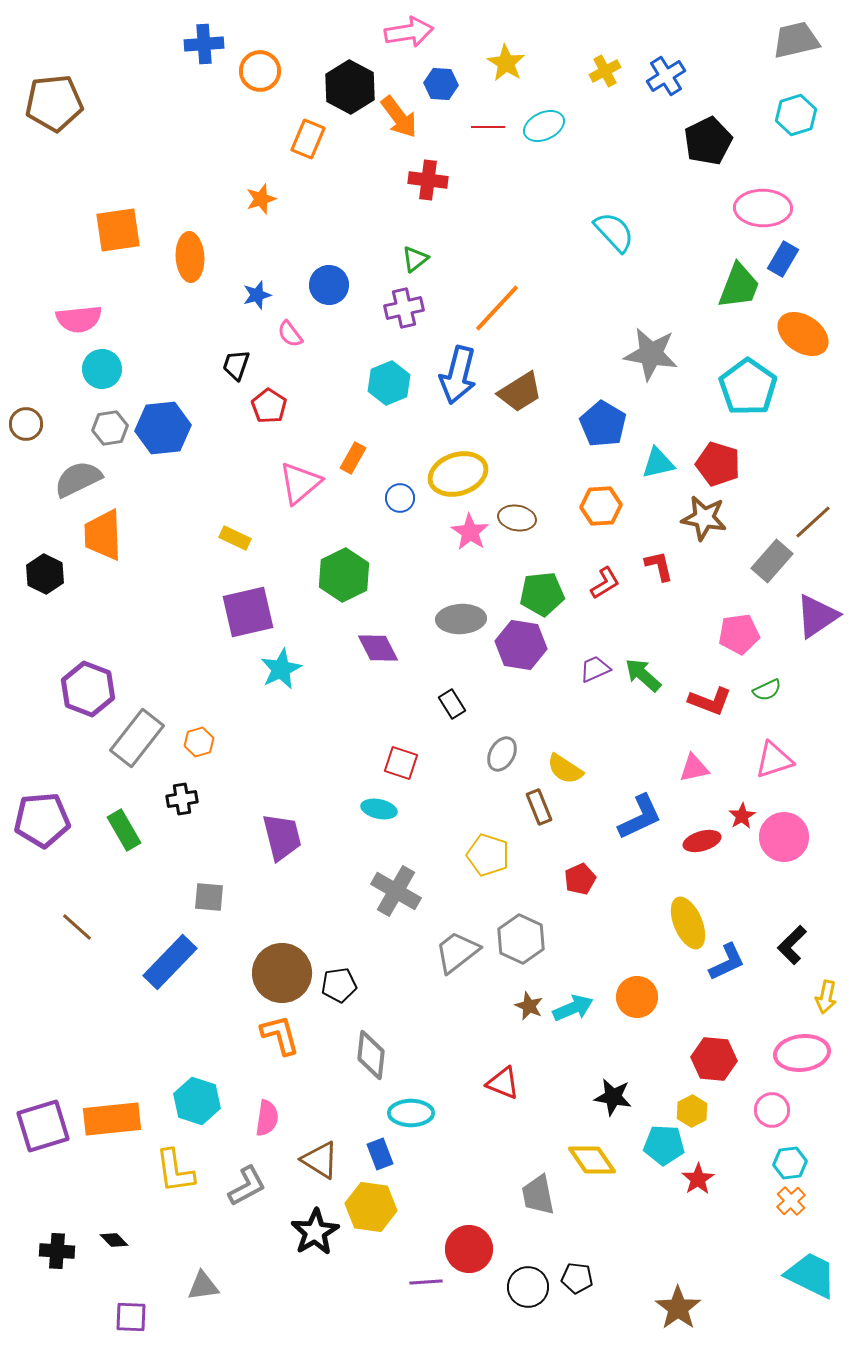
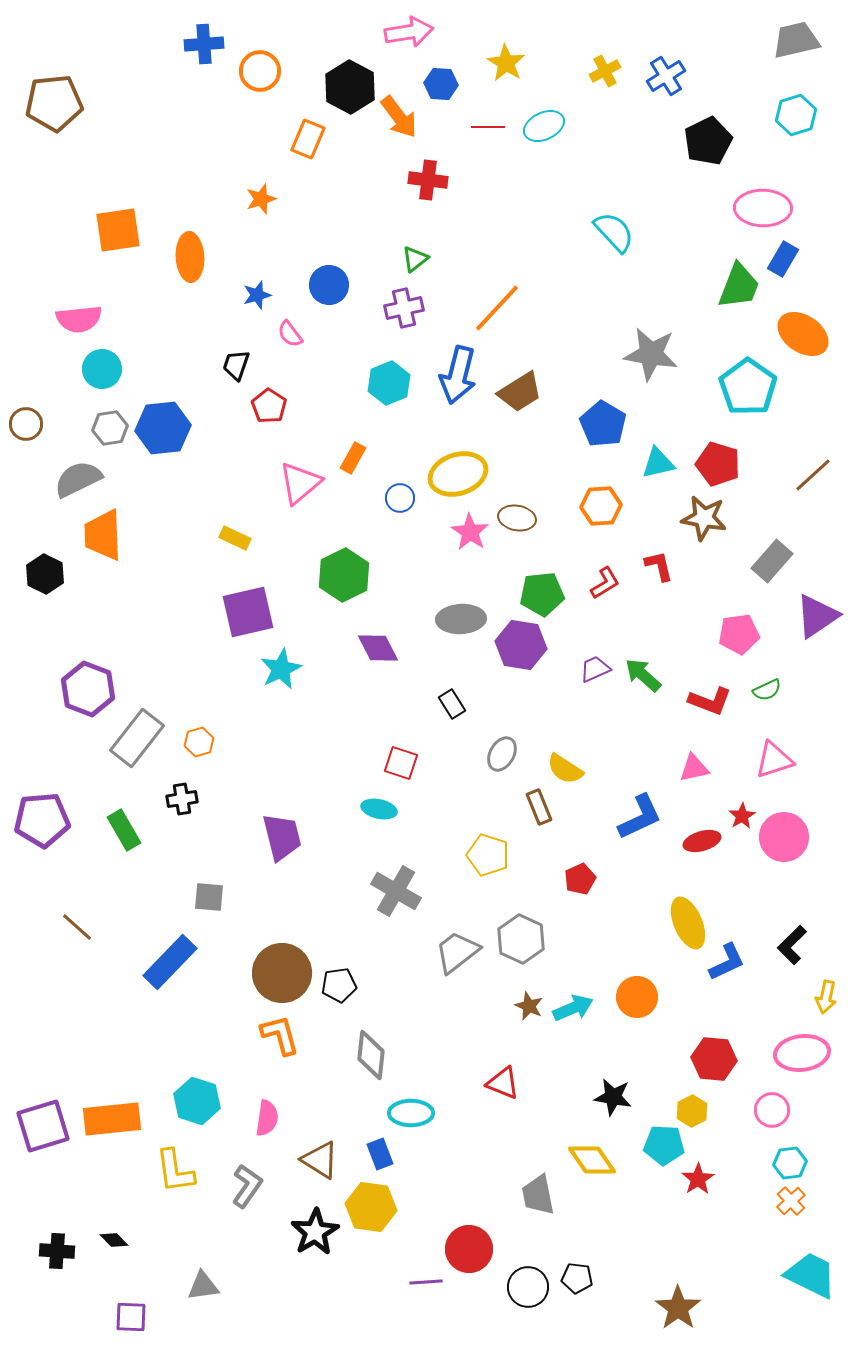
brown line at (813, 522): moved 47 px up
gray L-shape at (247, 1186): rotated 27 degrees counterclockwise
